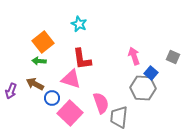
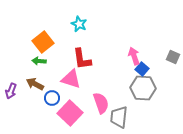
blue square: moved 9 px left, 4 px up
